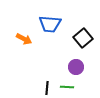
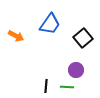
blue trapezoid: rotated 60 degrees counterclockwise
orange arrow: moved 8 px left, 3 px up
purple circle: moved 3 px down
black line: moved 1 px left, 2 px up
